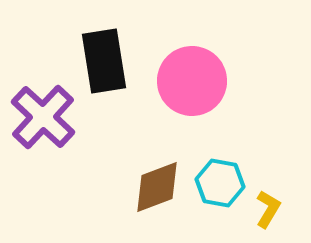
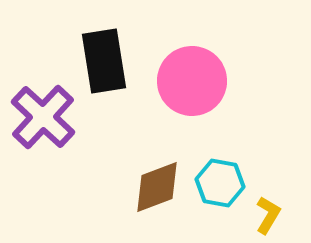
yellow L-shape: moved 6 px down
